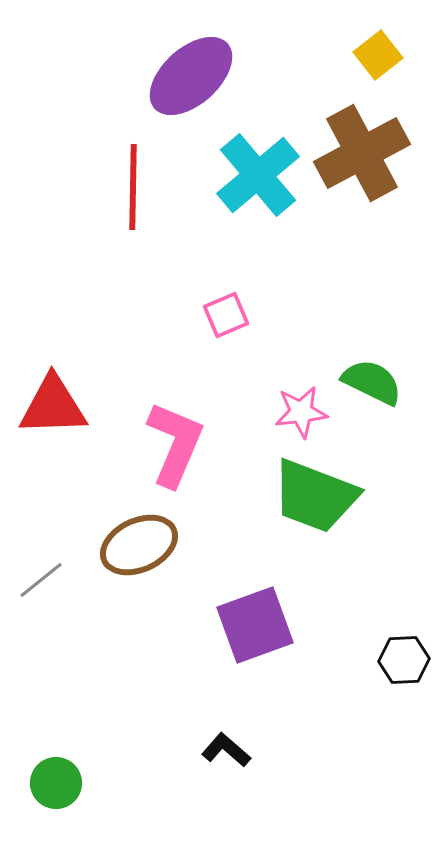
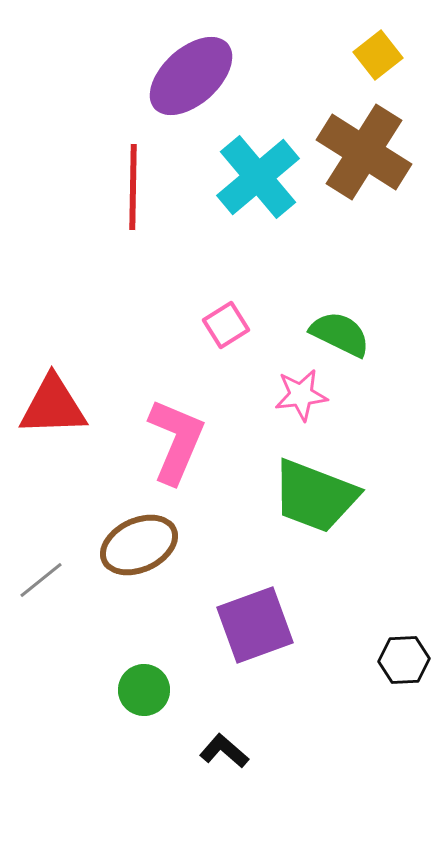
brown cross: moved 2 px right, 1 px up; rotated 30 degrees counterclockwise
cyan cross: moved 2 px down
pink square: moved 10 px down; rotated 9 degrees counterclockwise
green semicircle: moved 32 px left, 48 px up
pink star: moved 17 px up
pink L-shape: moved 1 px right, 3 px up
black L-shape: moved 2 px left, 1 px down
green circle: moved 88 px right, 93 px up
